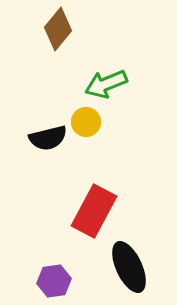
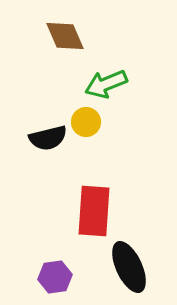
brown diamond: moved 7 px right, 7 px down; rotated 63 degrees counterclockwise
red rectangle: rotated 24 degrees counterclockwise
purple hexagon: moved 1 px right, 4 px up
